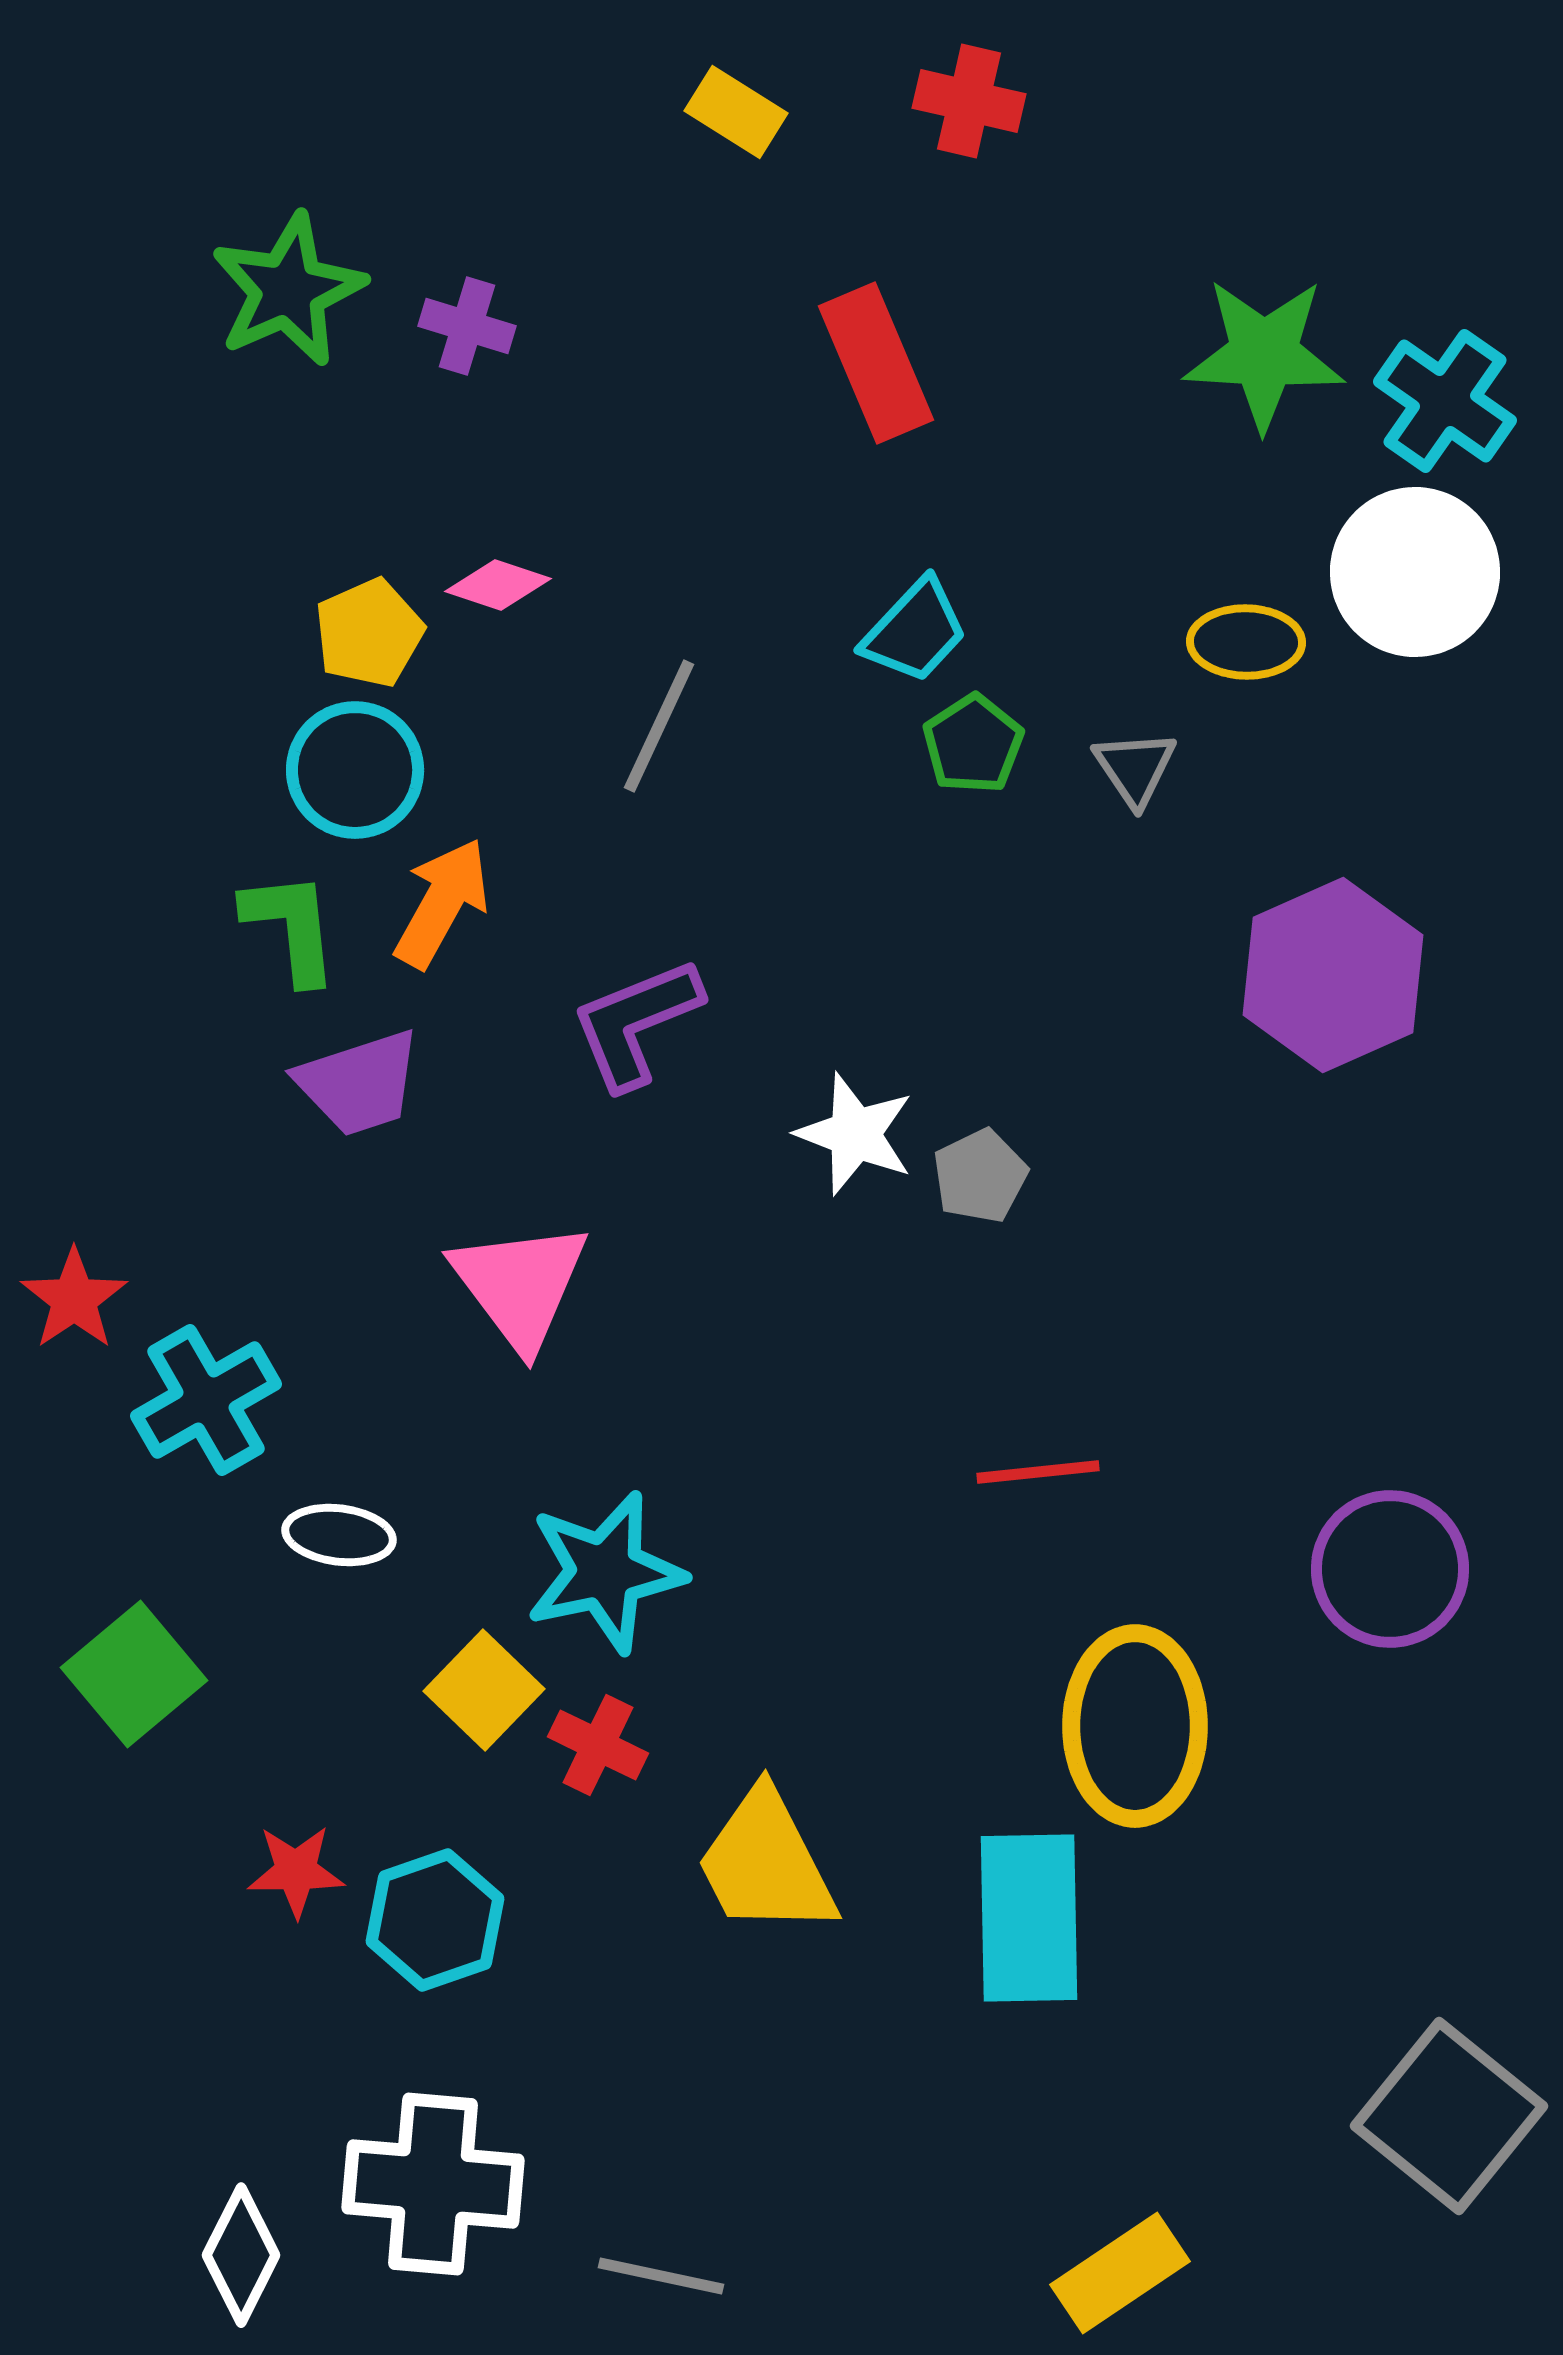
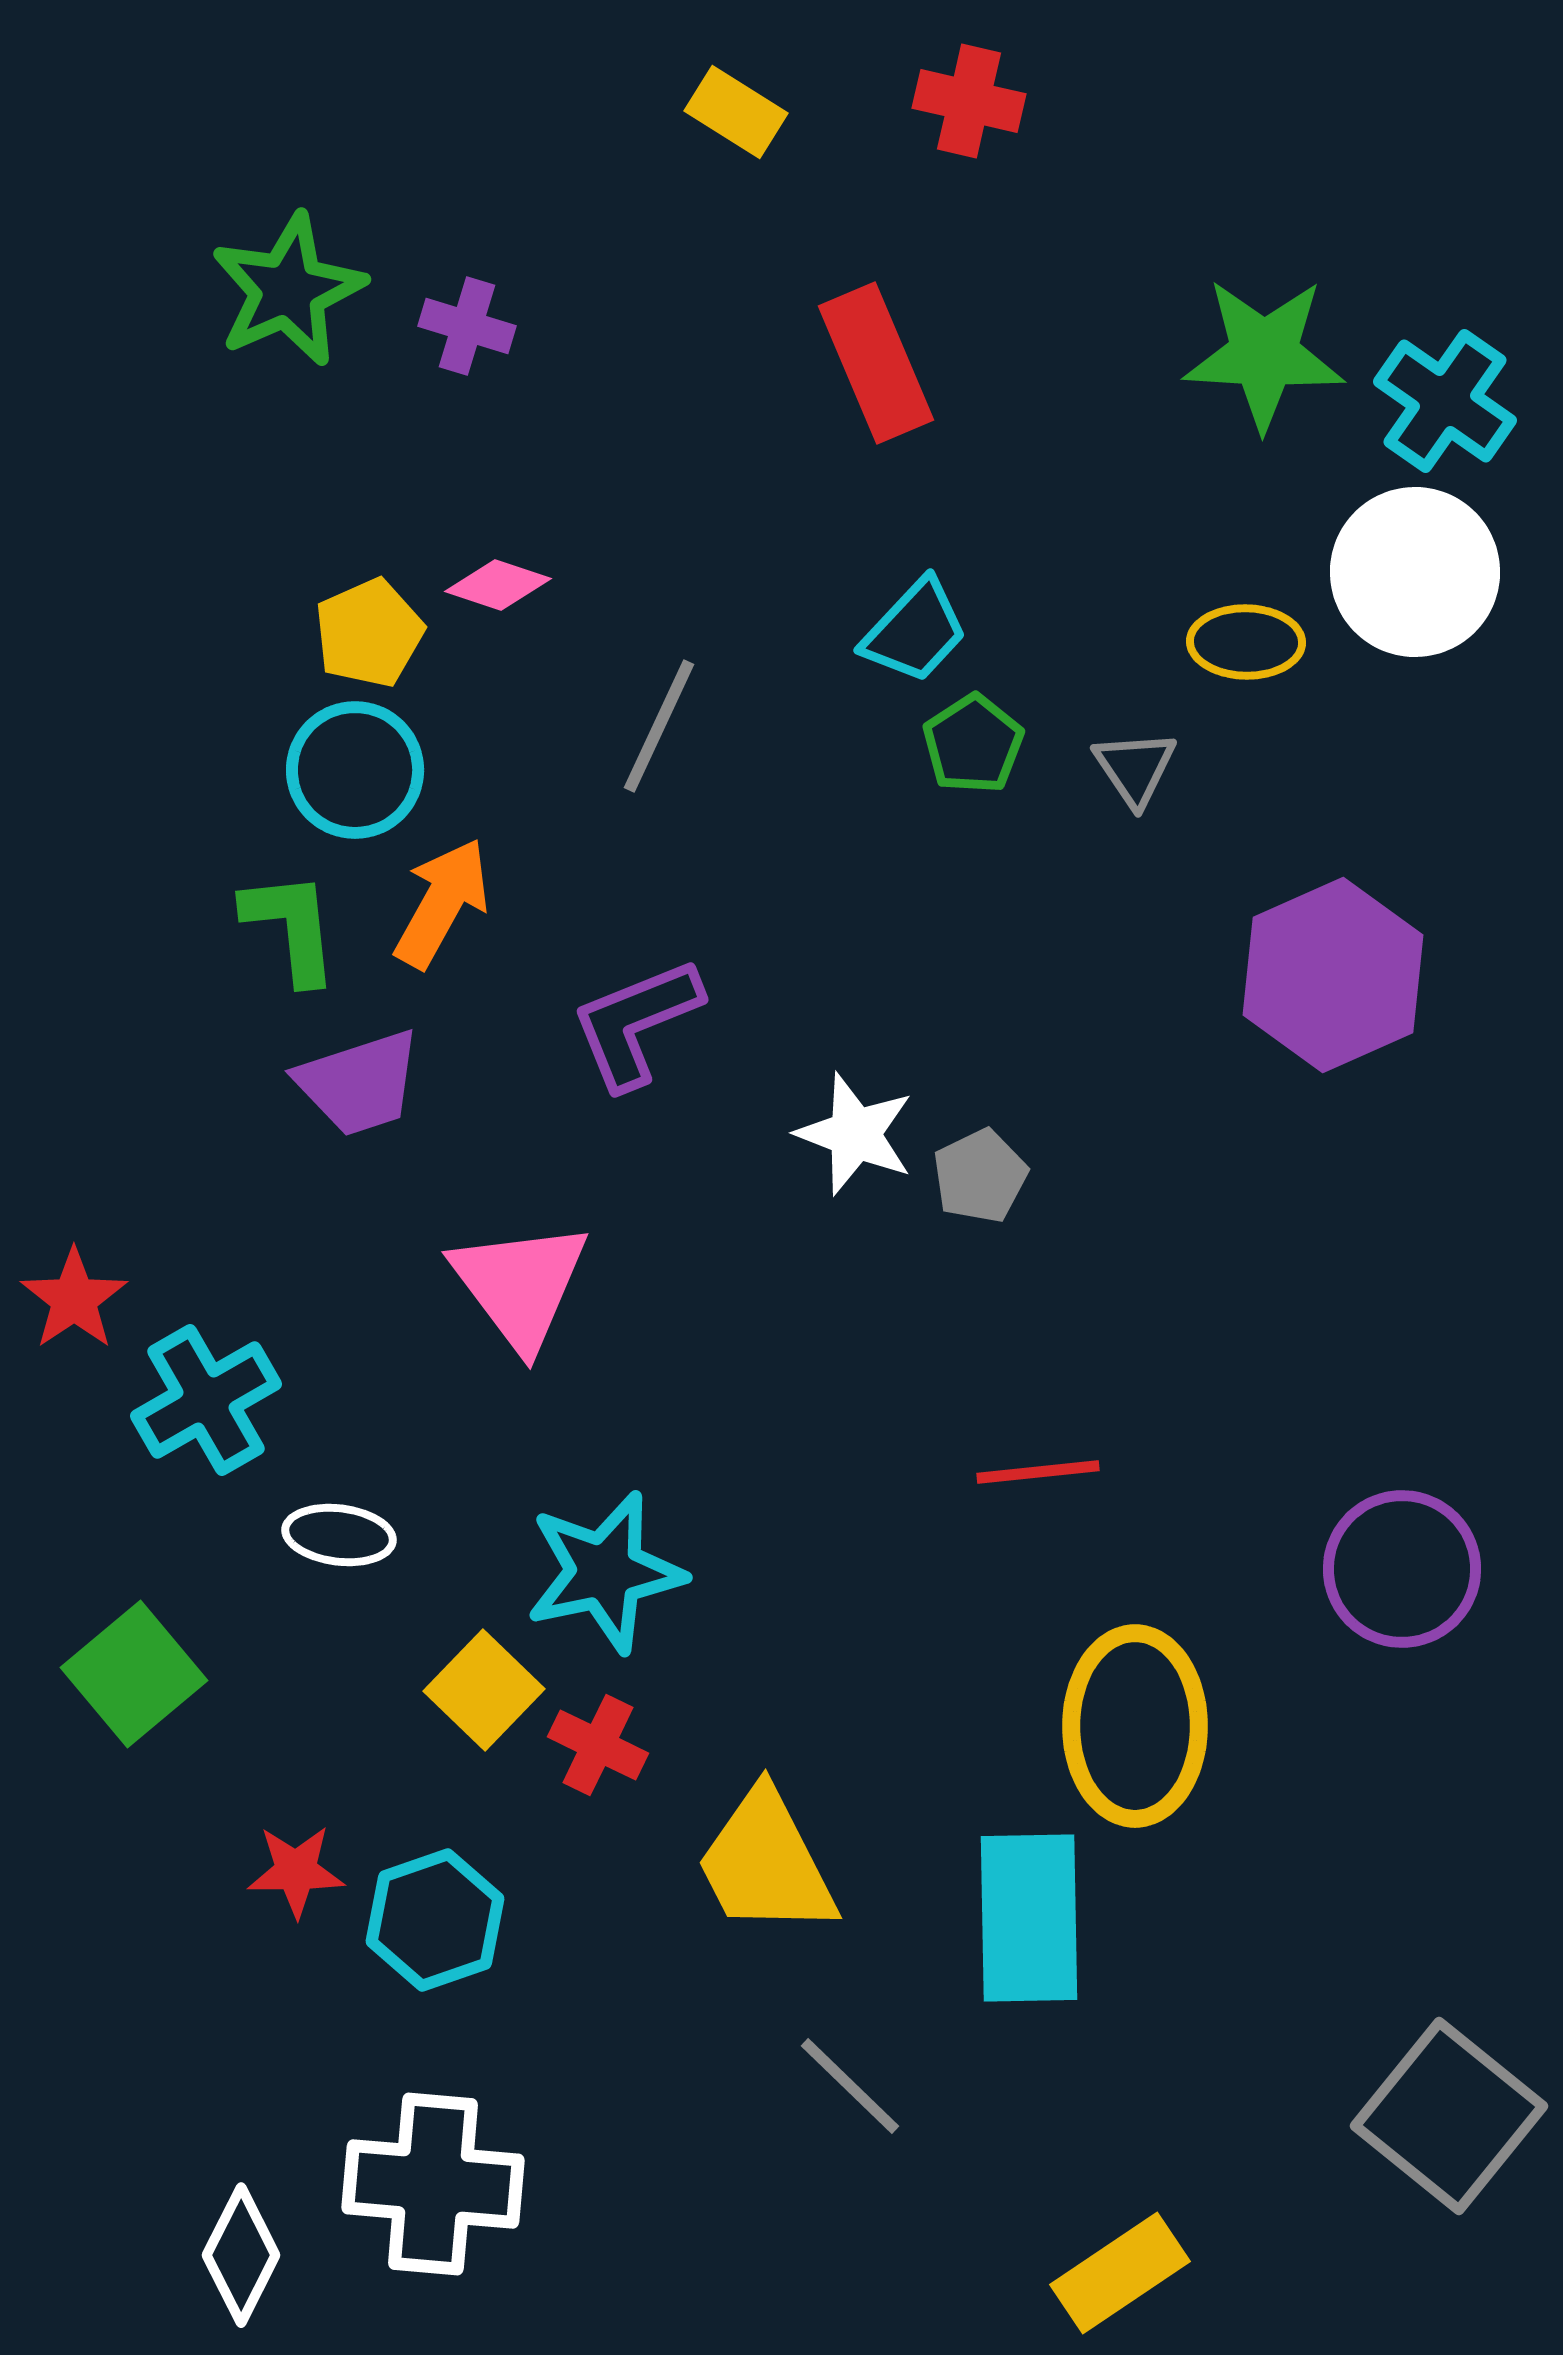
purple circle at (1390, 1569): moved 12 px right
gray line at (661, 2276): moved 189 px right, 190 px up; rotated 32 degrees clockwise
